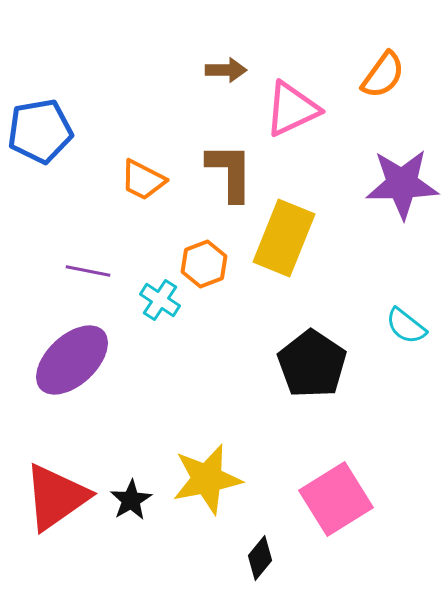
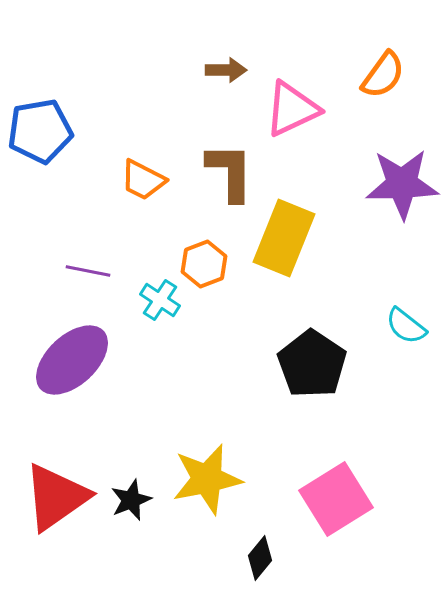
black star: rotated 9 degrees clockwise
